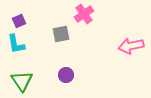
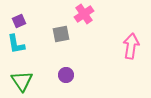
pink arrow: rotated 110 degrees clockwise
